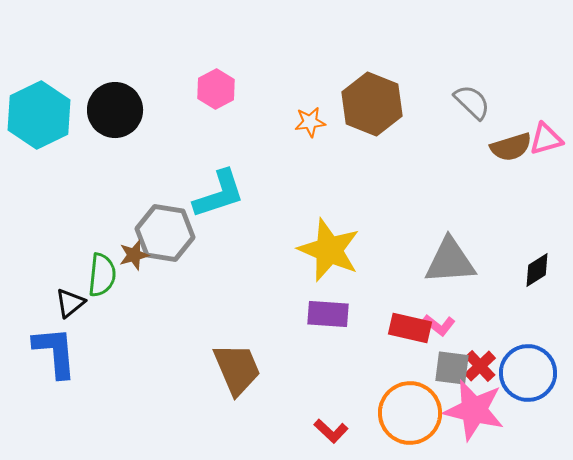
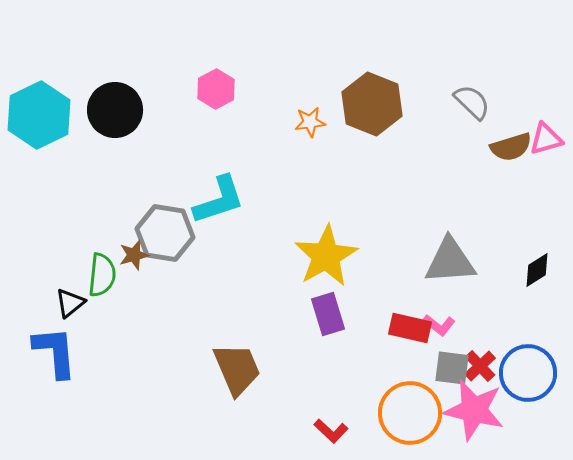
cyan L-shape: moved 6 px down
yellow star: moved 3 px left, 6 px down; rotated 20 degrees clockwise
purple rectangle: rotated 69 degrees clockwise
